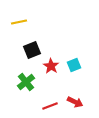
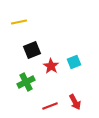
cyan square: moved 3 px up
green cross: rotated 12 degrees clockwise
red arrow: rotated 35 degrees clockwise
